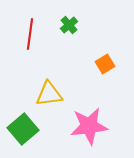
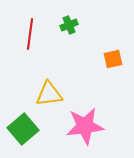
green cross: rotated 18 degrees clockwise
orange square: moved 8 px right, 5 px up; rotated 18 degrees clockwise
pink star: moved 4 px left
